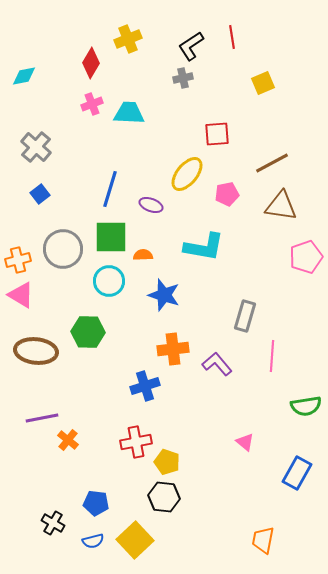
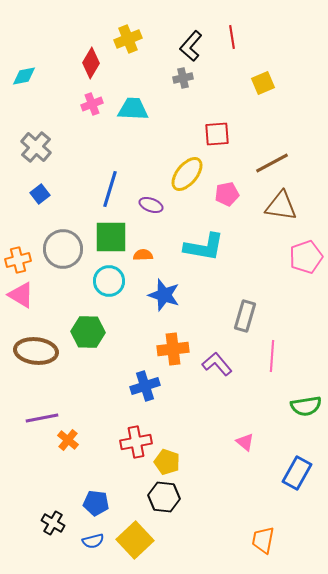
black L-shape at (191, 46): rotated 16 degrees counterclockwise
cyan trapezoid at (129, 113): moved 4 px right, 4 px up
